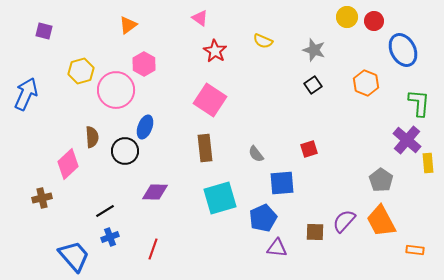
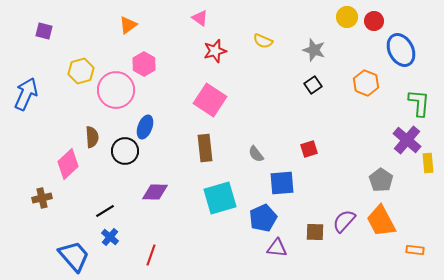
blue ellipse at (403, 50): moved 2 px left
red star at (215, 51): rotated 25 degrees clockwise
blue cross at (110, 237): rotated 30 degrees counterclockwise
red line at (153, 249): moved 2 px left, 6 px down
